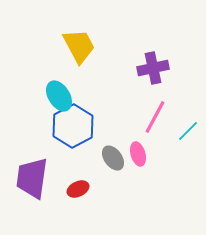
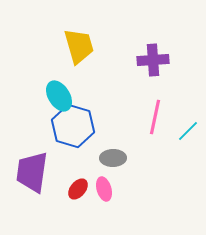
yellow trapezoid: rotated 12 degrees clockwise
purple cross: moved 8 px up; rotated 8 degrees clockwise
pink line: rotated 16 degrees counterclockwise
blue hexagon: rotated 15 degrees counterclockwise
pink ellipse: moved 34 px left, 35 px down
gray ellipse: rotated 55 degrees counterclockwise
purple trapezoid: moved 6 px up
red ellipse: rotated 25 degrees counterclockwise
